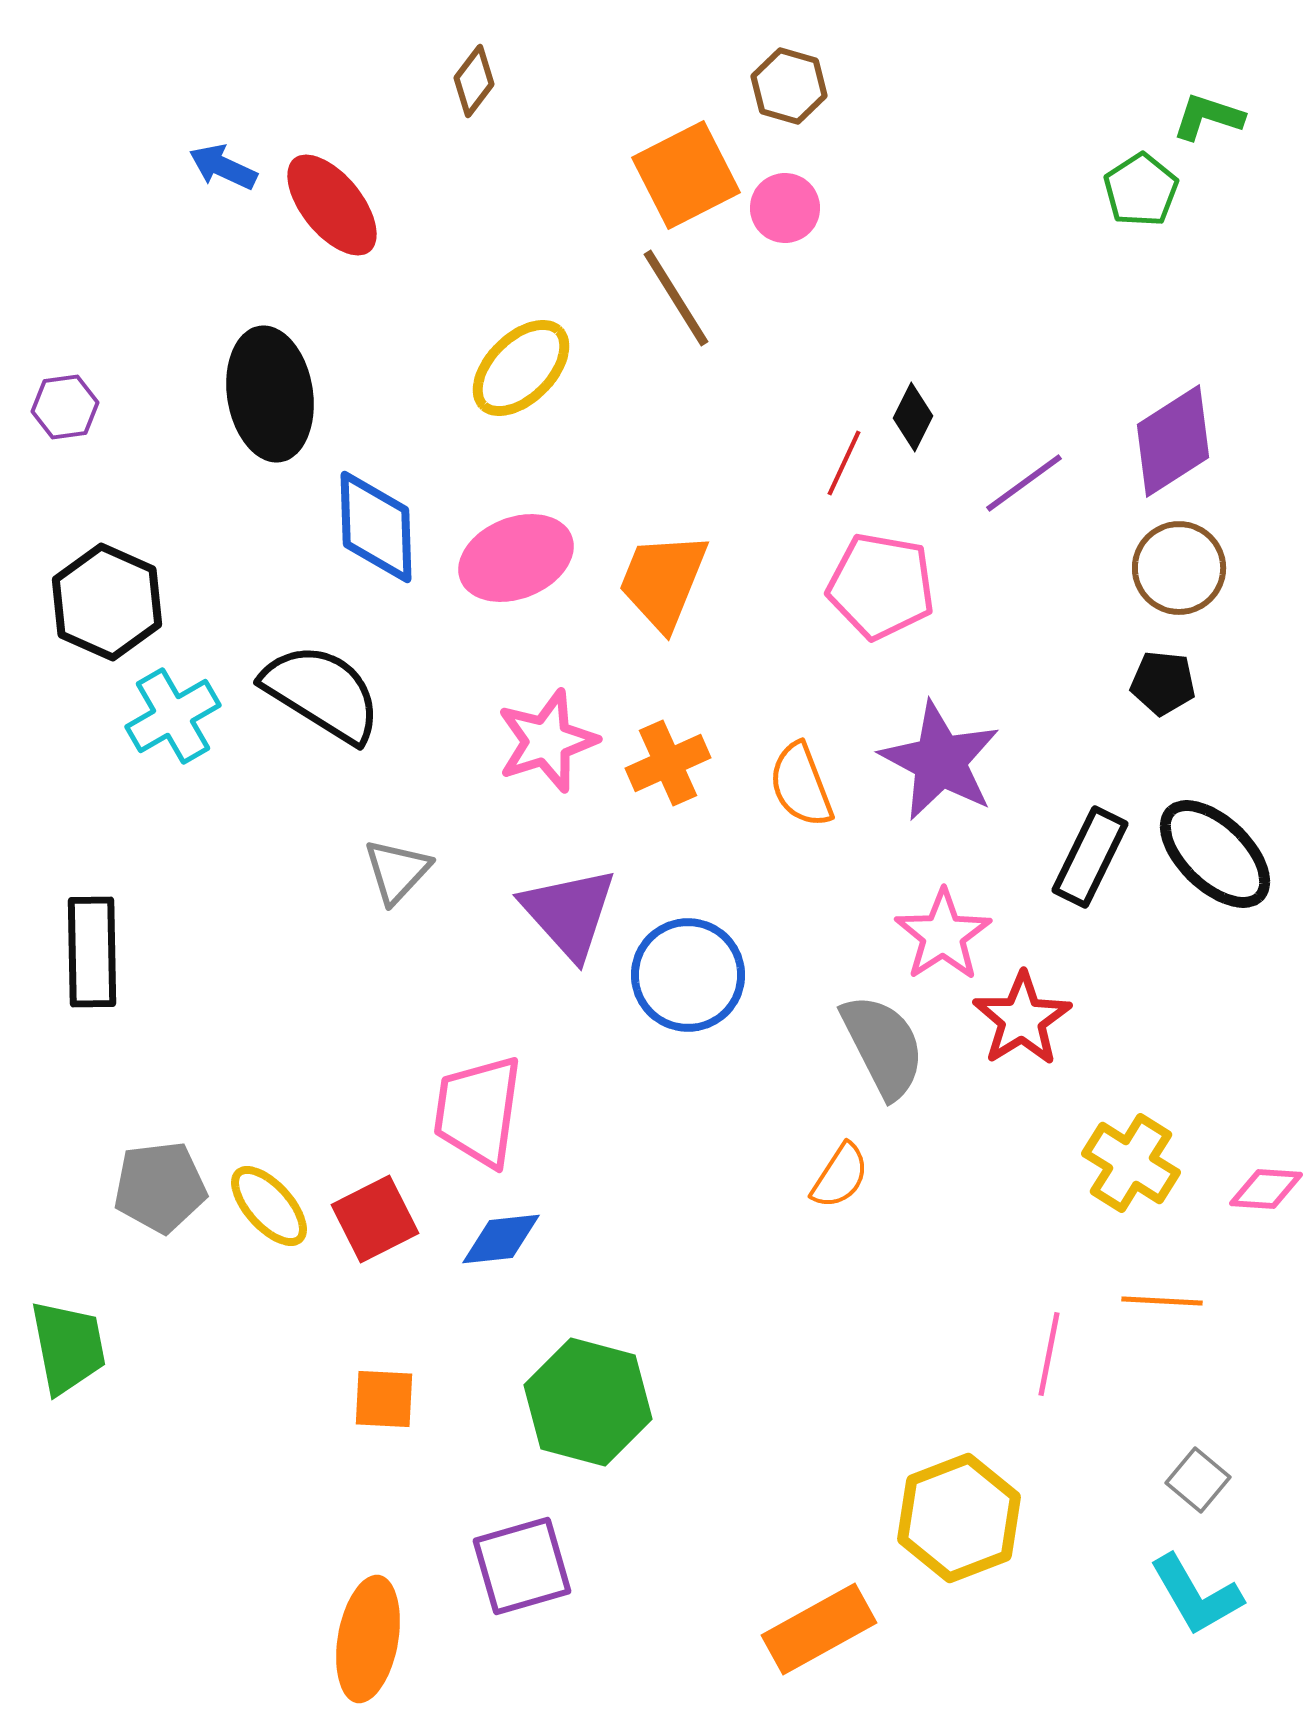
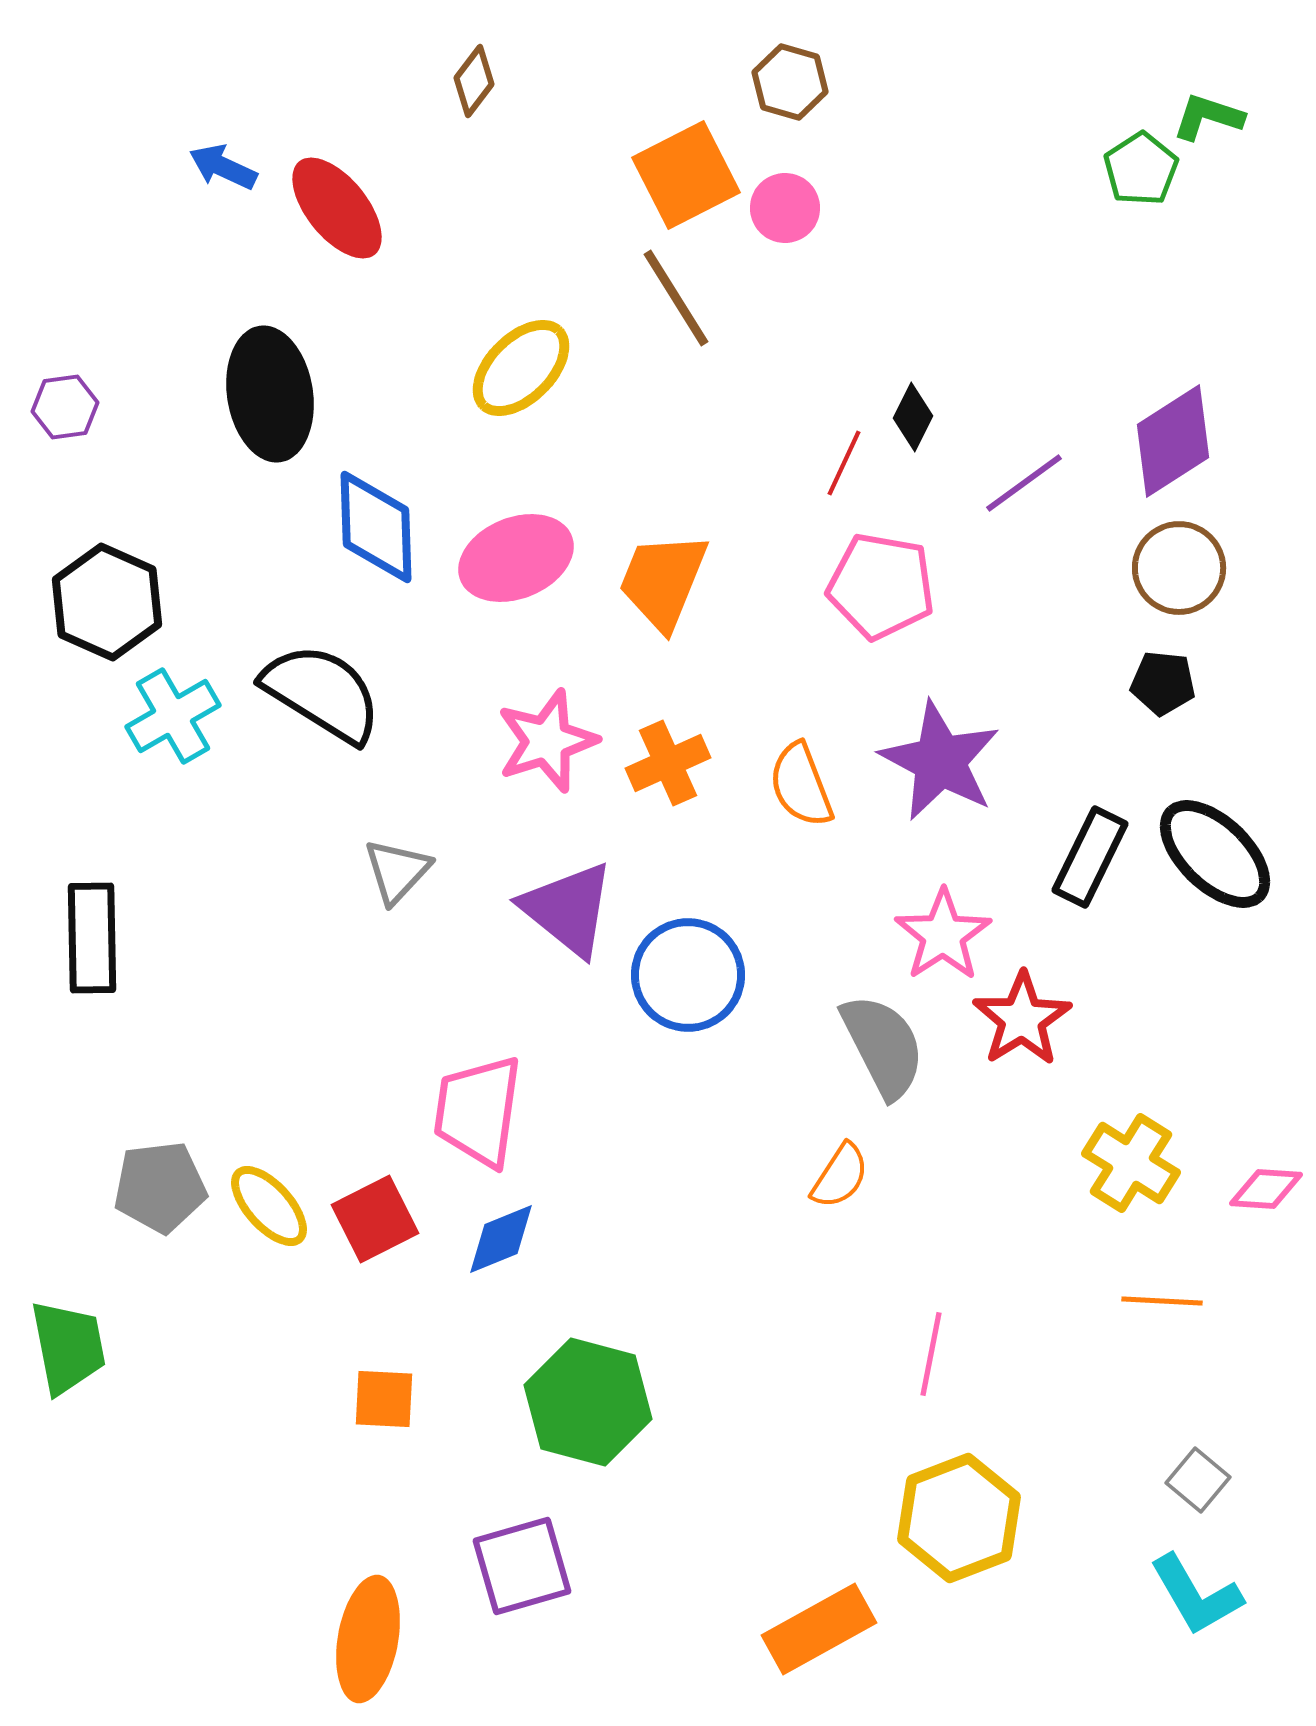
brown hexagon at (789, 86): moved 1 px right, 4 px up
green pentagon at (1141, 190): moved 21 px up
red ellipse at (332, 205): moved 5 px right, 3 px down
purple triangle at (569, 913): moved 1 px left, 4 px up; rotated 9 degrees counterclockwise
black rectangle at (92, 952): moved 14 px up
blue diamond at (501, 1239): rotated 16 degrees counterclockwise
pink line at (1049, 1354): moved 118 px left
